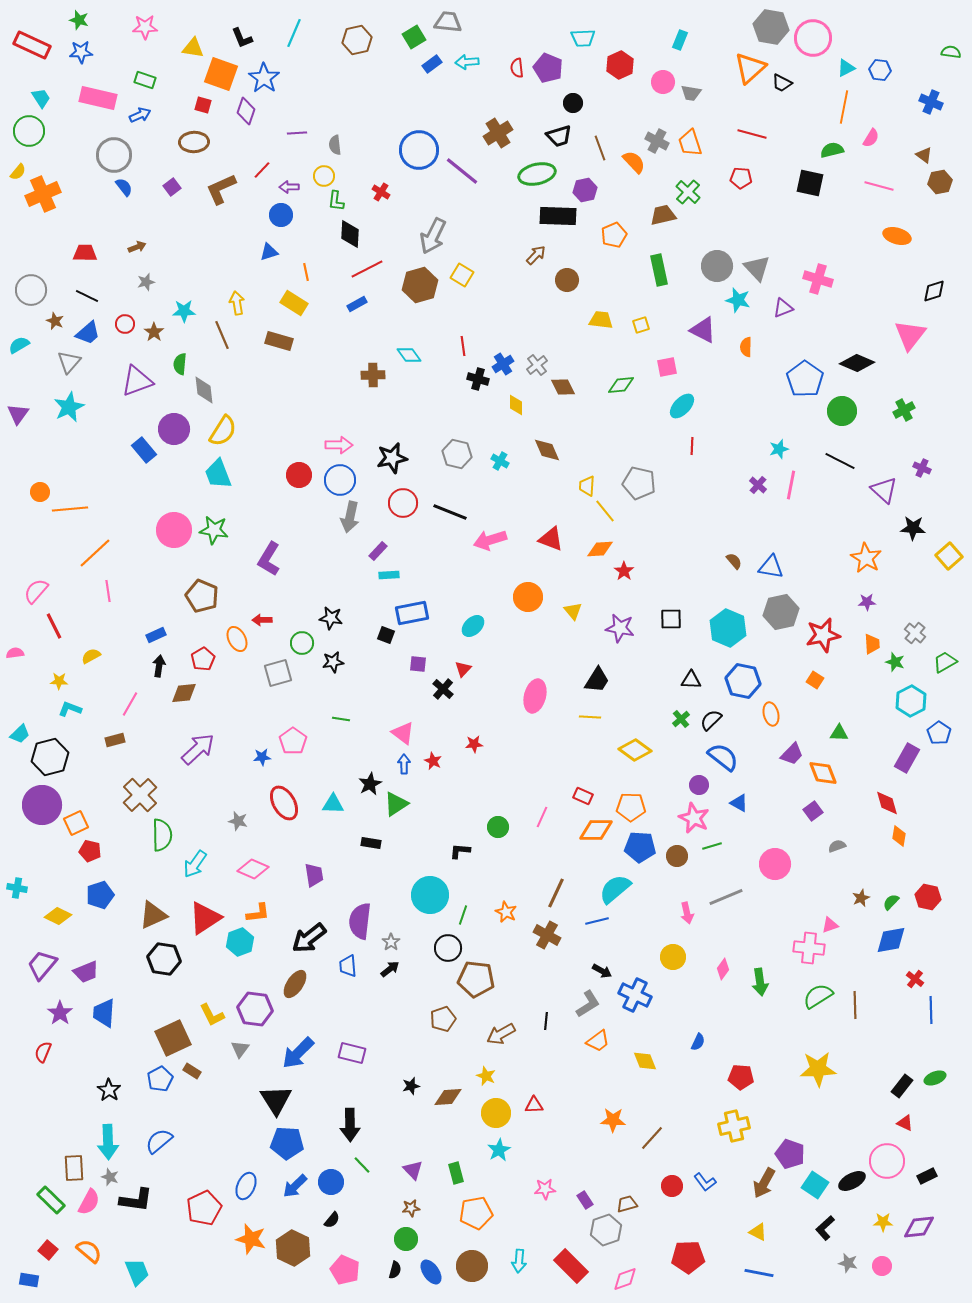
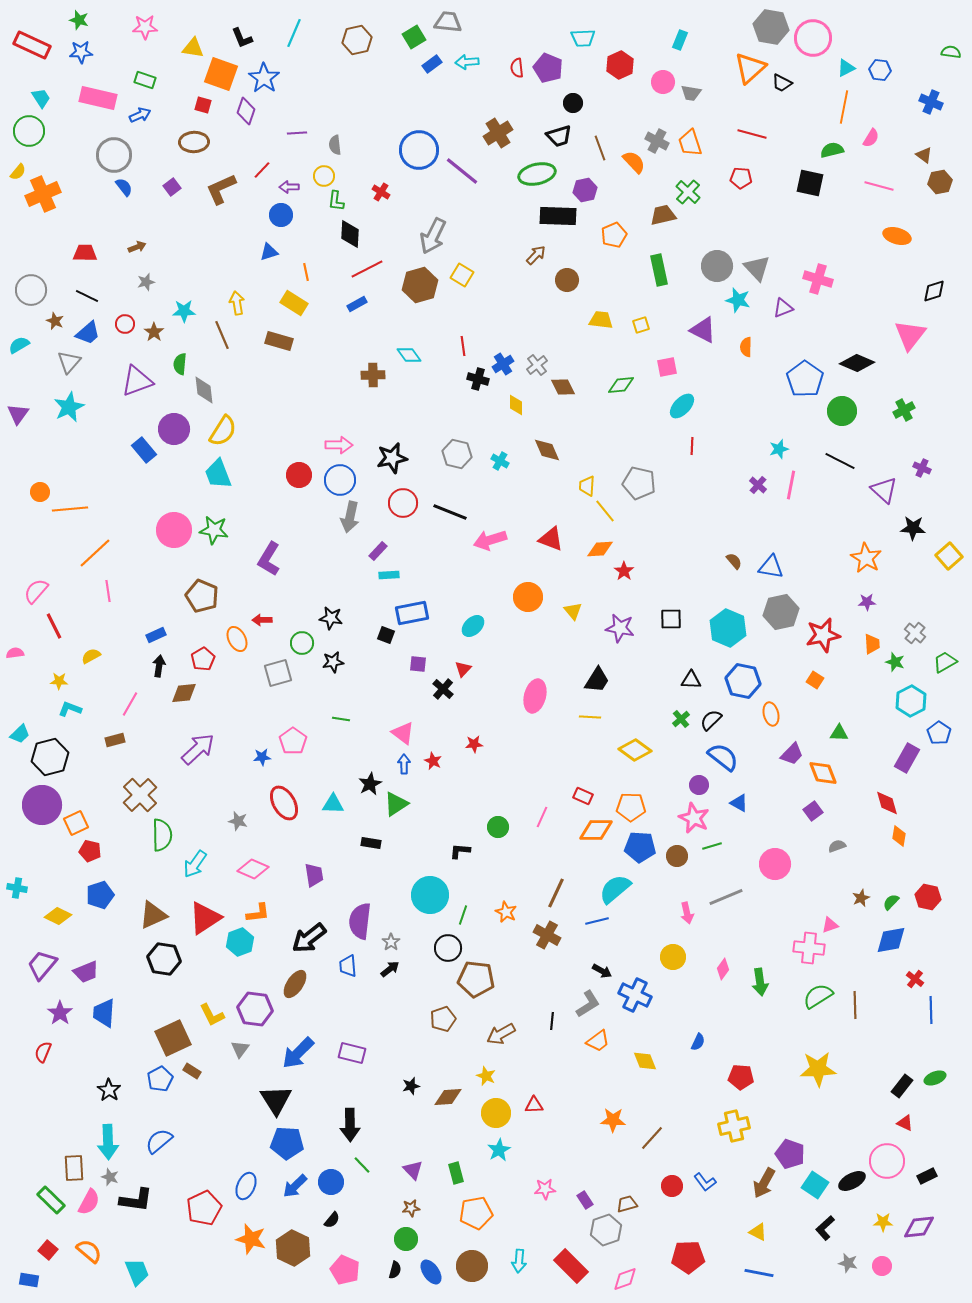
black line at (546, 1021): moved 6 px right
